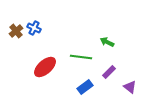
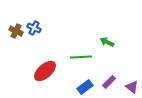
brown cross: rotated 24 degrees counterclockwise
green line: rotated 10 degrees counterclockwise
red ellipse: moved 4 px down
purple rectangle: moved 10 px down
purple triangle: moved 2 px right
